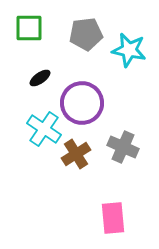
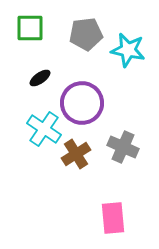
green square: moved 1 px right
cyan star: moved 1 px left
